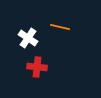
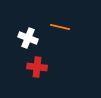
white cross: rotated 12 degrees counterclockwise
